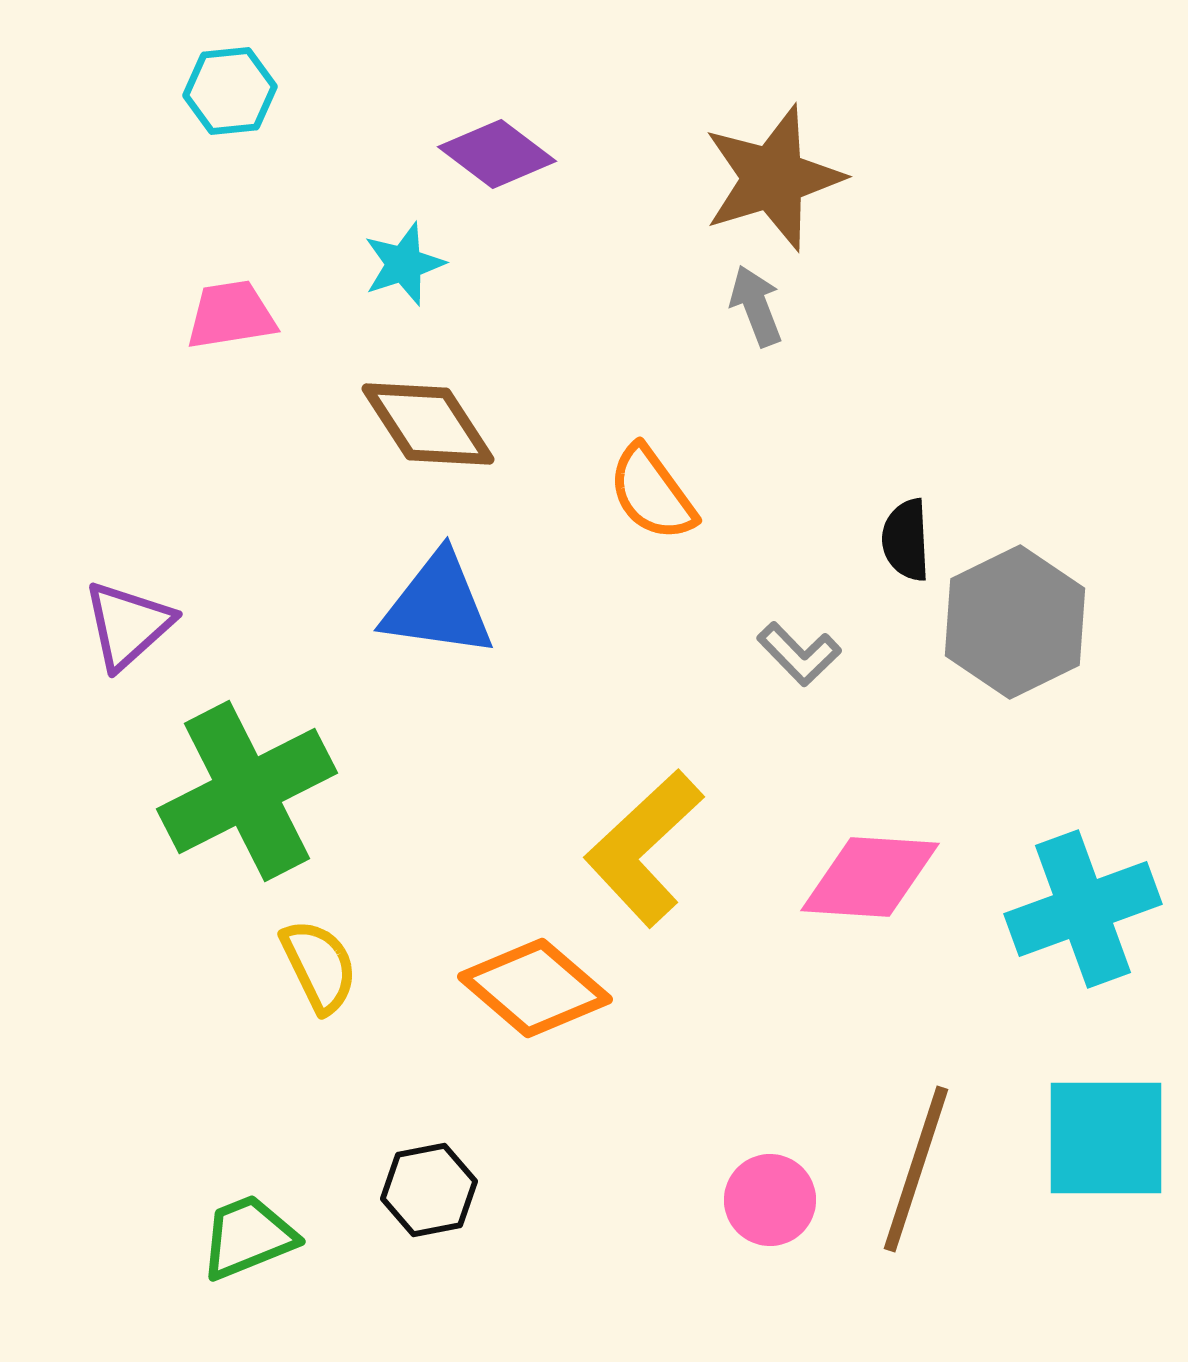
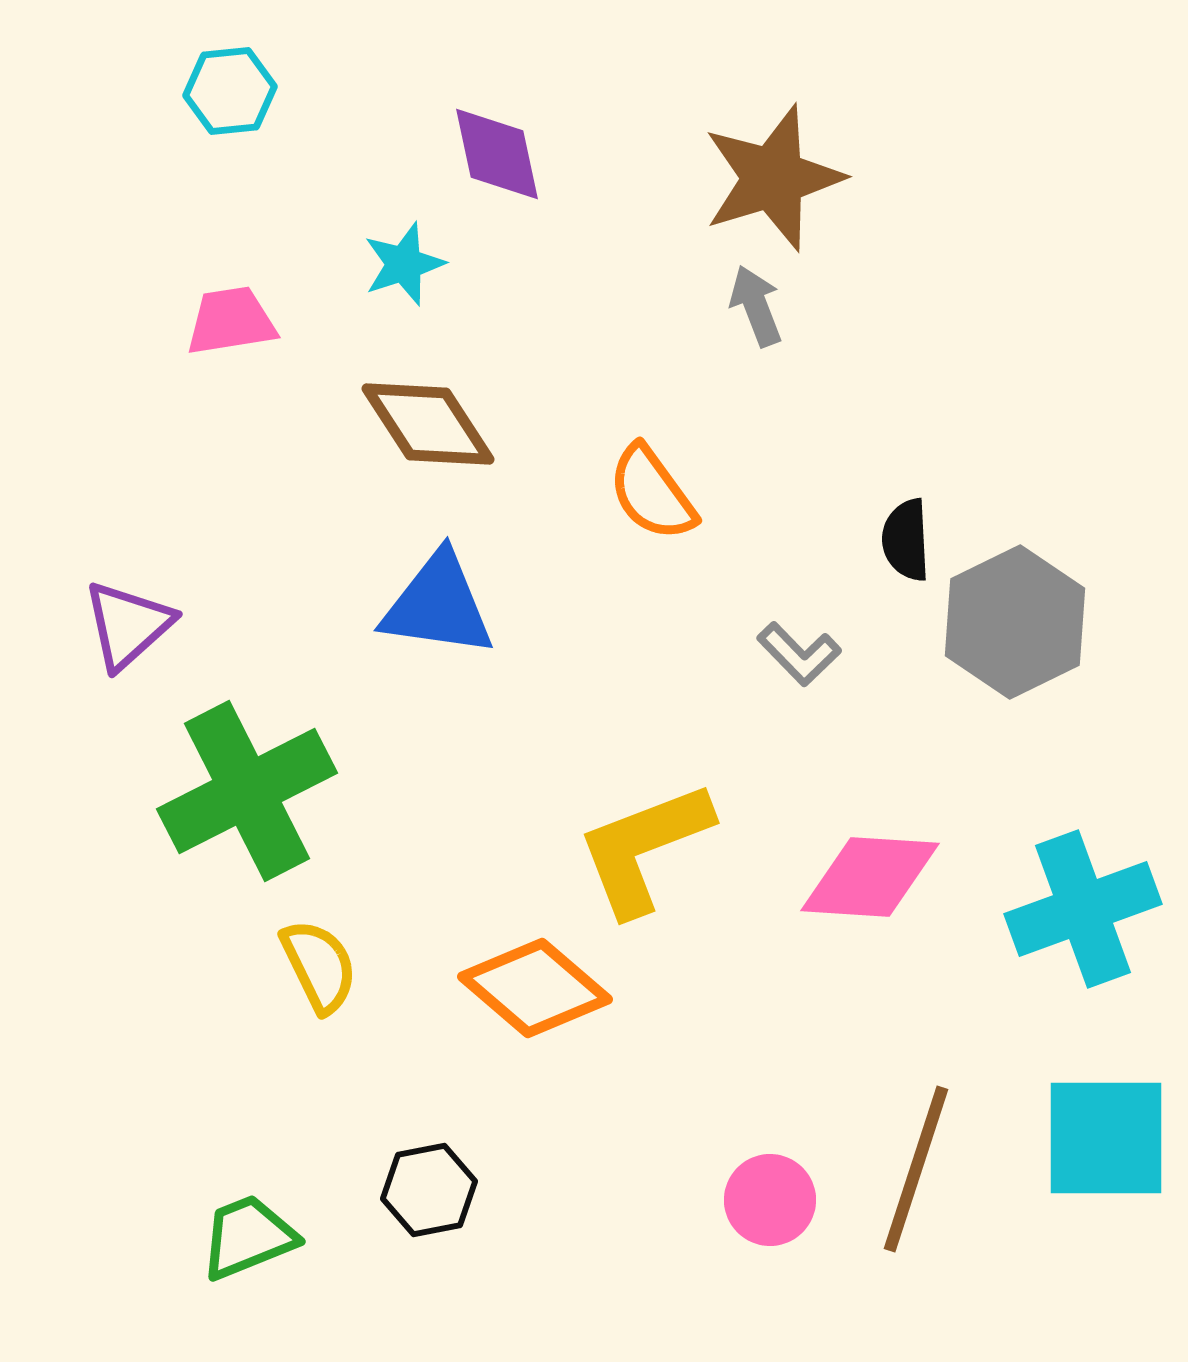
purple diamond: rotated 41 degrees clockwise
pink trapezoid: moved 6 px down
yellow L-shape: rotated 22 degrees clockwise
